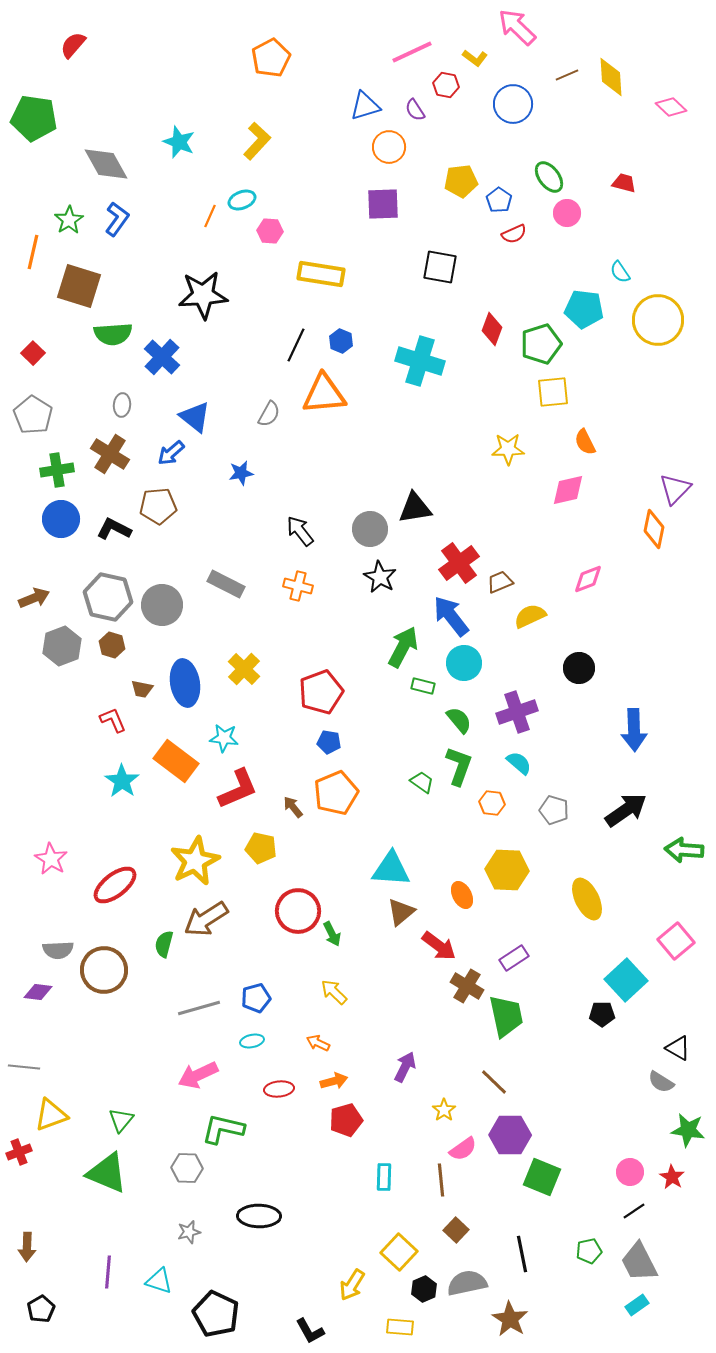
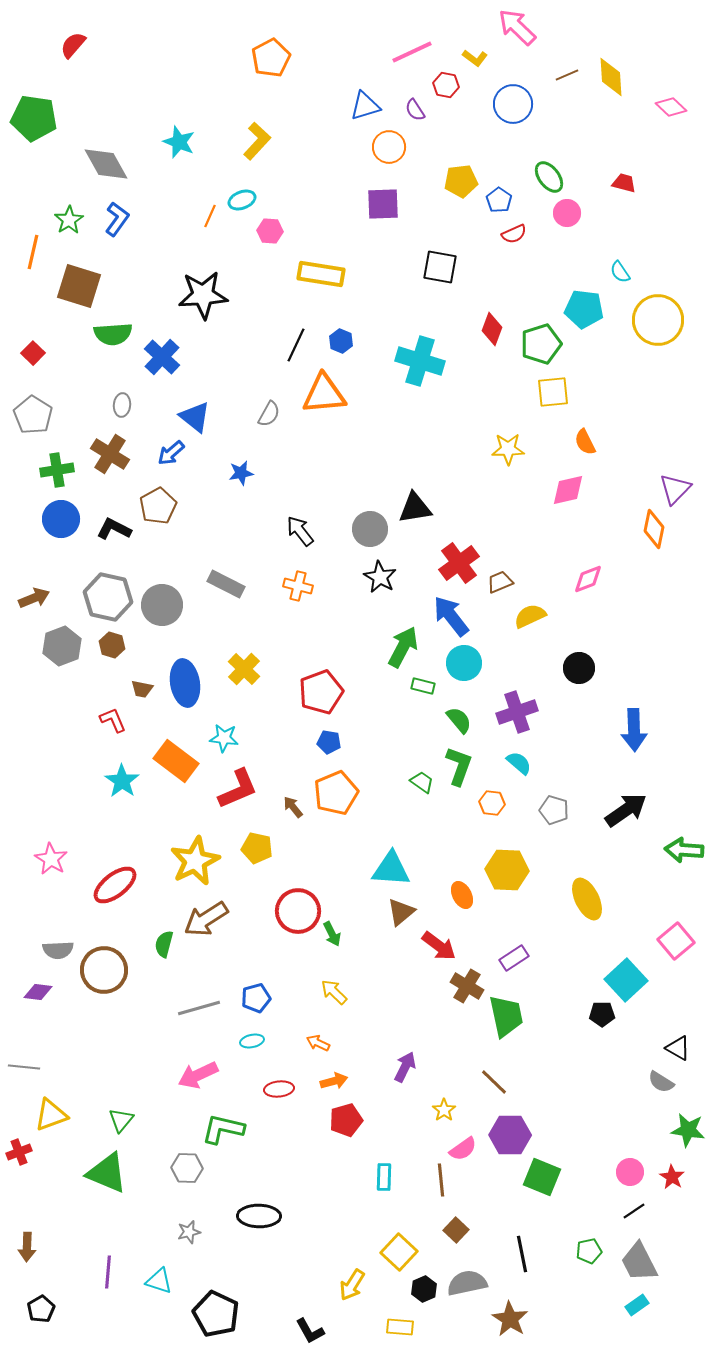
brown pentagon at (158, 506): rotated 24 degrees counterclockwise
yellow pentagon at (261, 848): moved 4 px left
